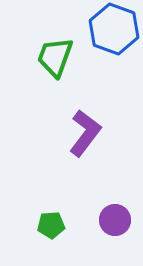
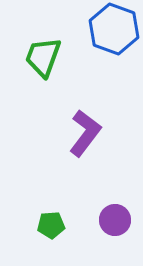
green trapezoid: moved 12 px left
